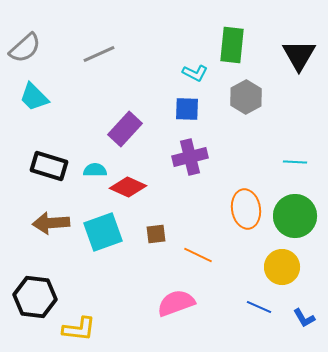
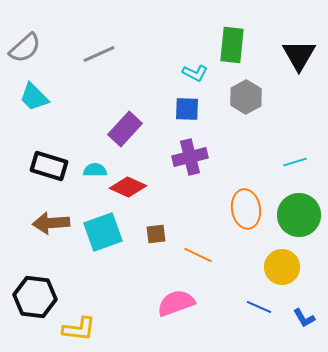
cyan line: rotated 20 degrees counterclockwise
green circle: moved 4 px right, 1 px up
